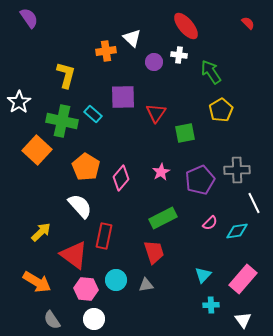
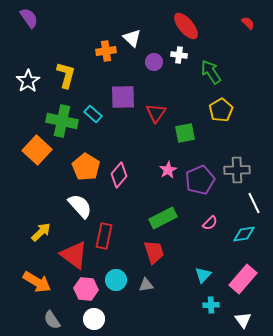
white star at (19, 102): moved 9 px right, 21 px up
pink star at (161, 172): moved 7 px right, 2 px up
pink diamond at (121, 178): moved 2 px left, 3 px up
cyan diamond at (237, 231): moved 7 px right, 3 px down
